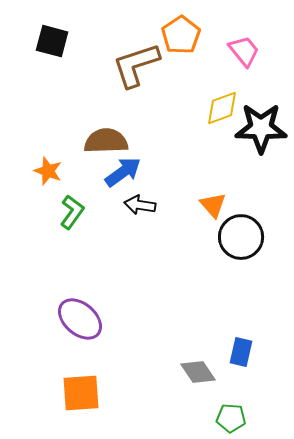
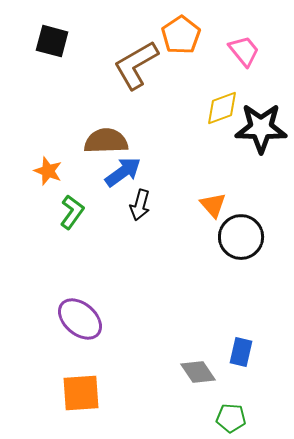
brown L-shape: rotated 12 degrees counterclockwise
black arrow: rotated 84 degrees counterclockwise
